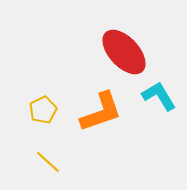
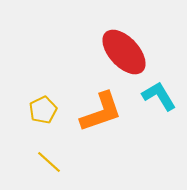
yellow line: moved 1 px right
